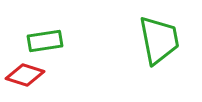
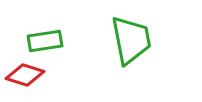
green trapezoid: moved 28 px left
